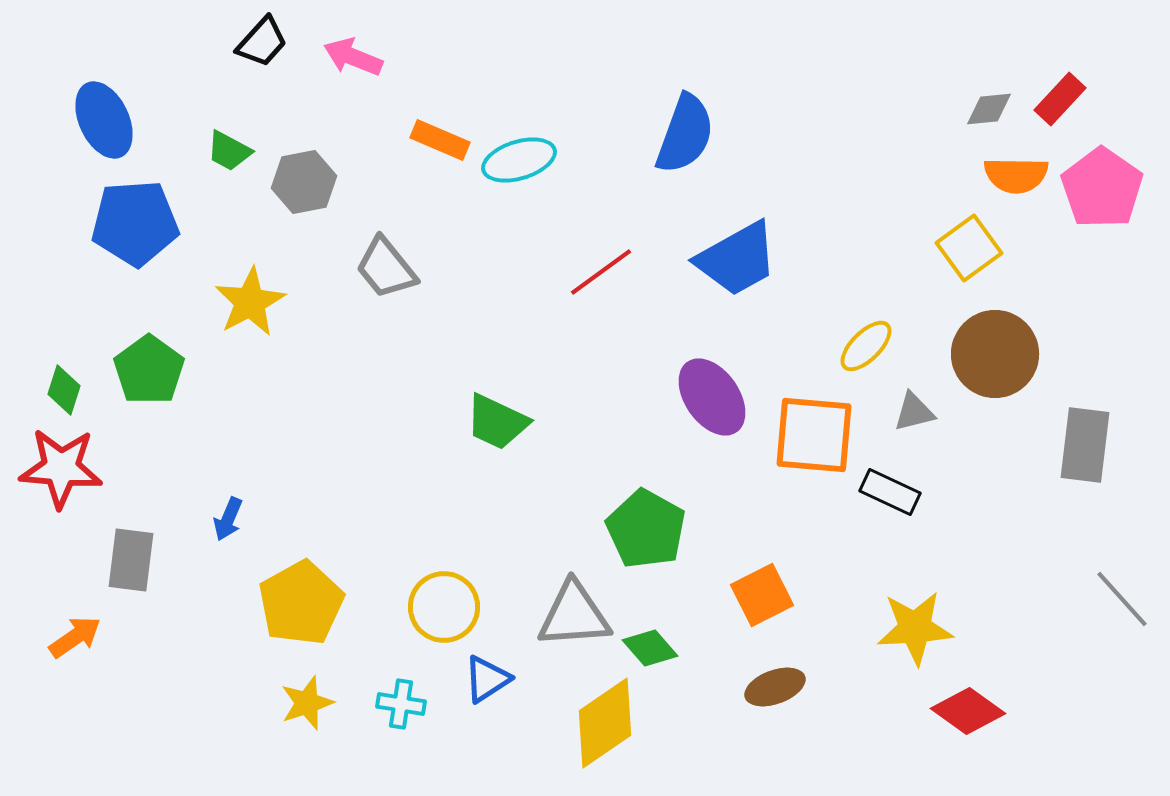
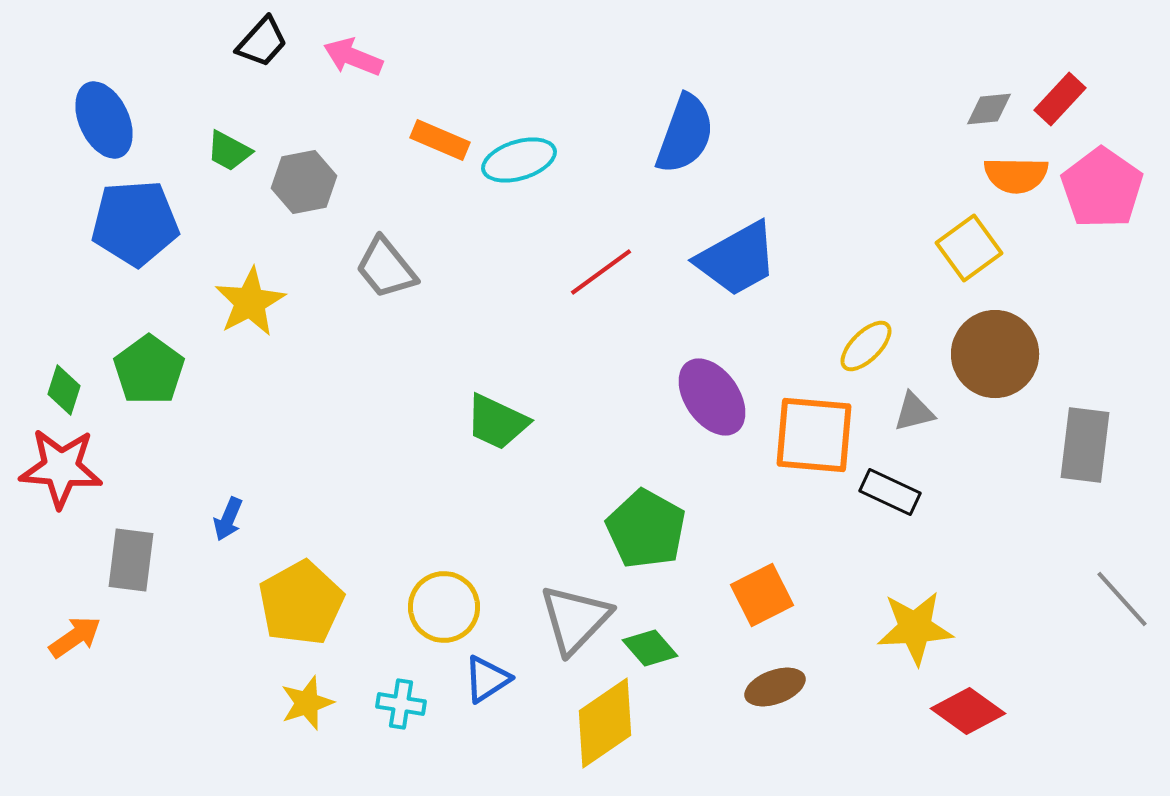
gray triangle at (574, 615): moved 1 px right, 4 px down; rotated 42 degrees counterclockwise
